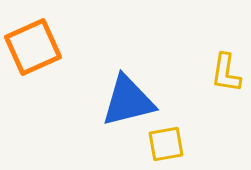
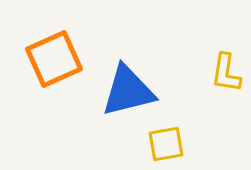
orange square: moved 21 px right, 12 px down
blue triangle: moved 10 px up
